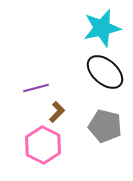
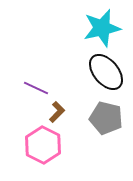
black ellipse: moved 1 px right; rotated 9 degrees clockwise
purple line: rotated 40 degrees clockwise
gray pentagon: moved 1 px right, 8 px up
